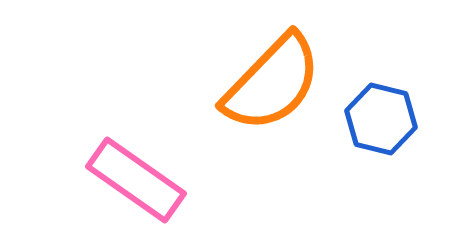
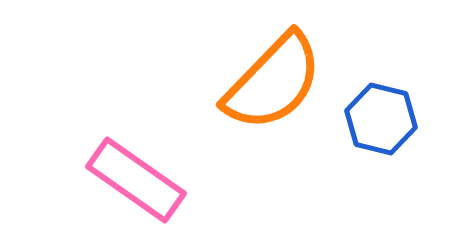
orange semicircle: moved 1 px right, 1 px up
